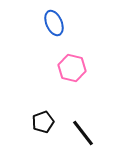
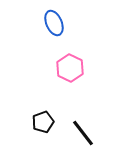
pink hexagon: moved 2 px left; rotated 12 degrees clockwise
